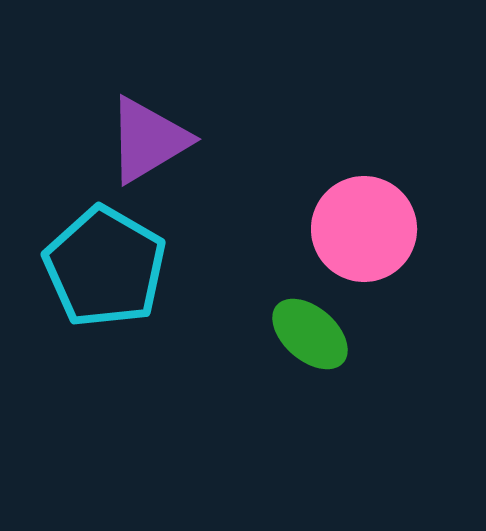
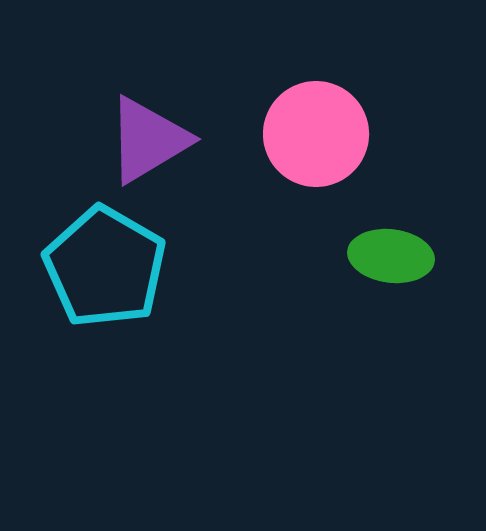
pink circle: moved 48 px left, 95 px up
green ellipse: moved 81 px right, 78 px up; rotated 34 degrees counterclockwise
